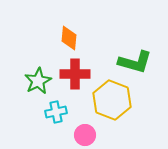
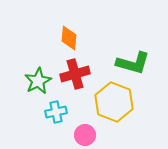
green L-shape: moved 2 px left, 1 px down
red cross: rotated 16 degrees counterclockwise
yellow hexagon: moved 2 px right, 2 px down
